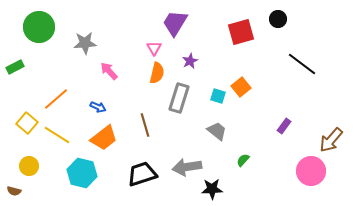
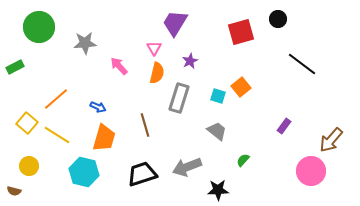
pink arrow: moved 10 px right, 5 px up
orange trapezoid: rotated 36 degrees counterclockwise
gray arrow: rotated 12 degrees counterclockwise
cyan hexagon: moved 2 px right, 1 px up
black star: moved 6 px right, 1 px down
